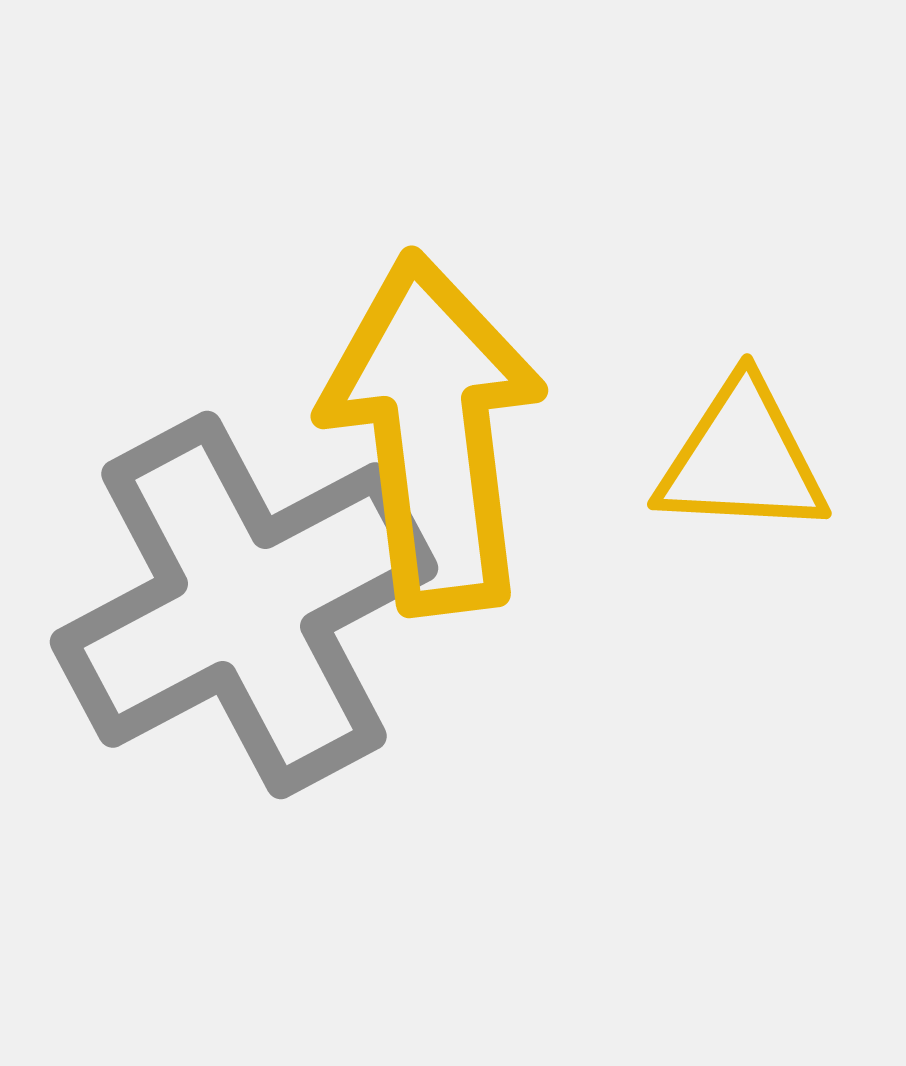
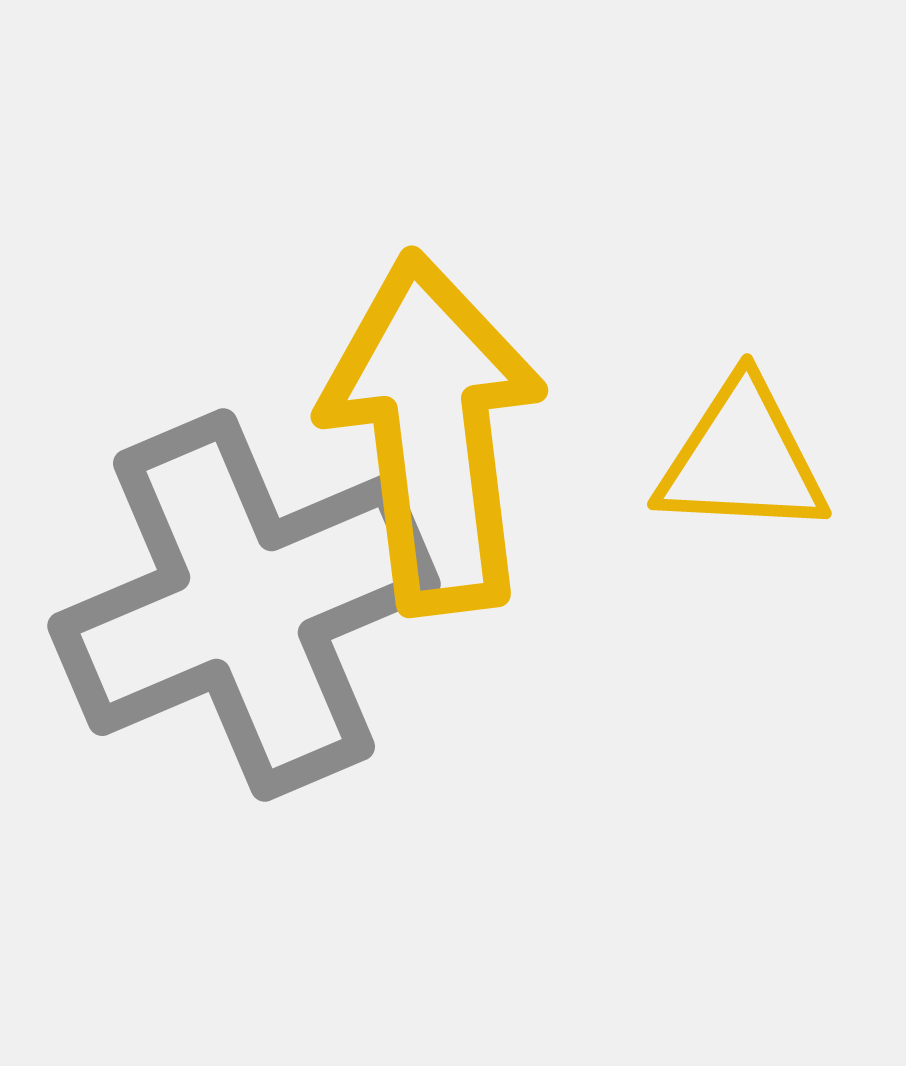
gray cross: rotated 5 degrees clockwise
